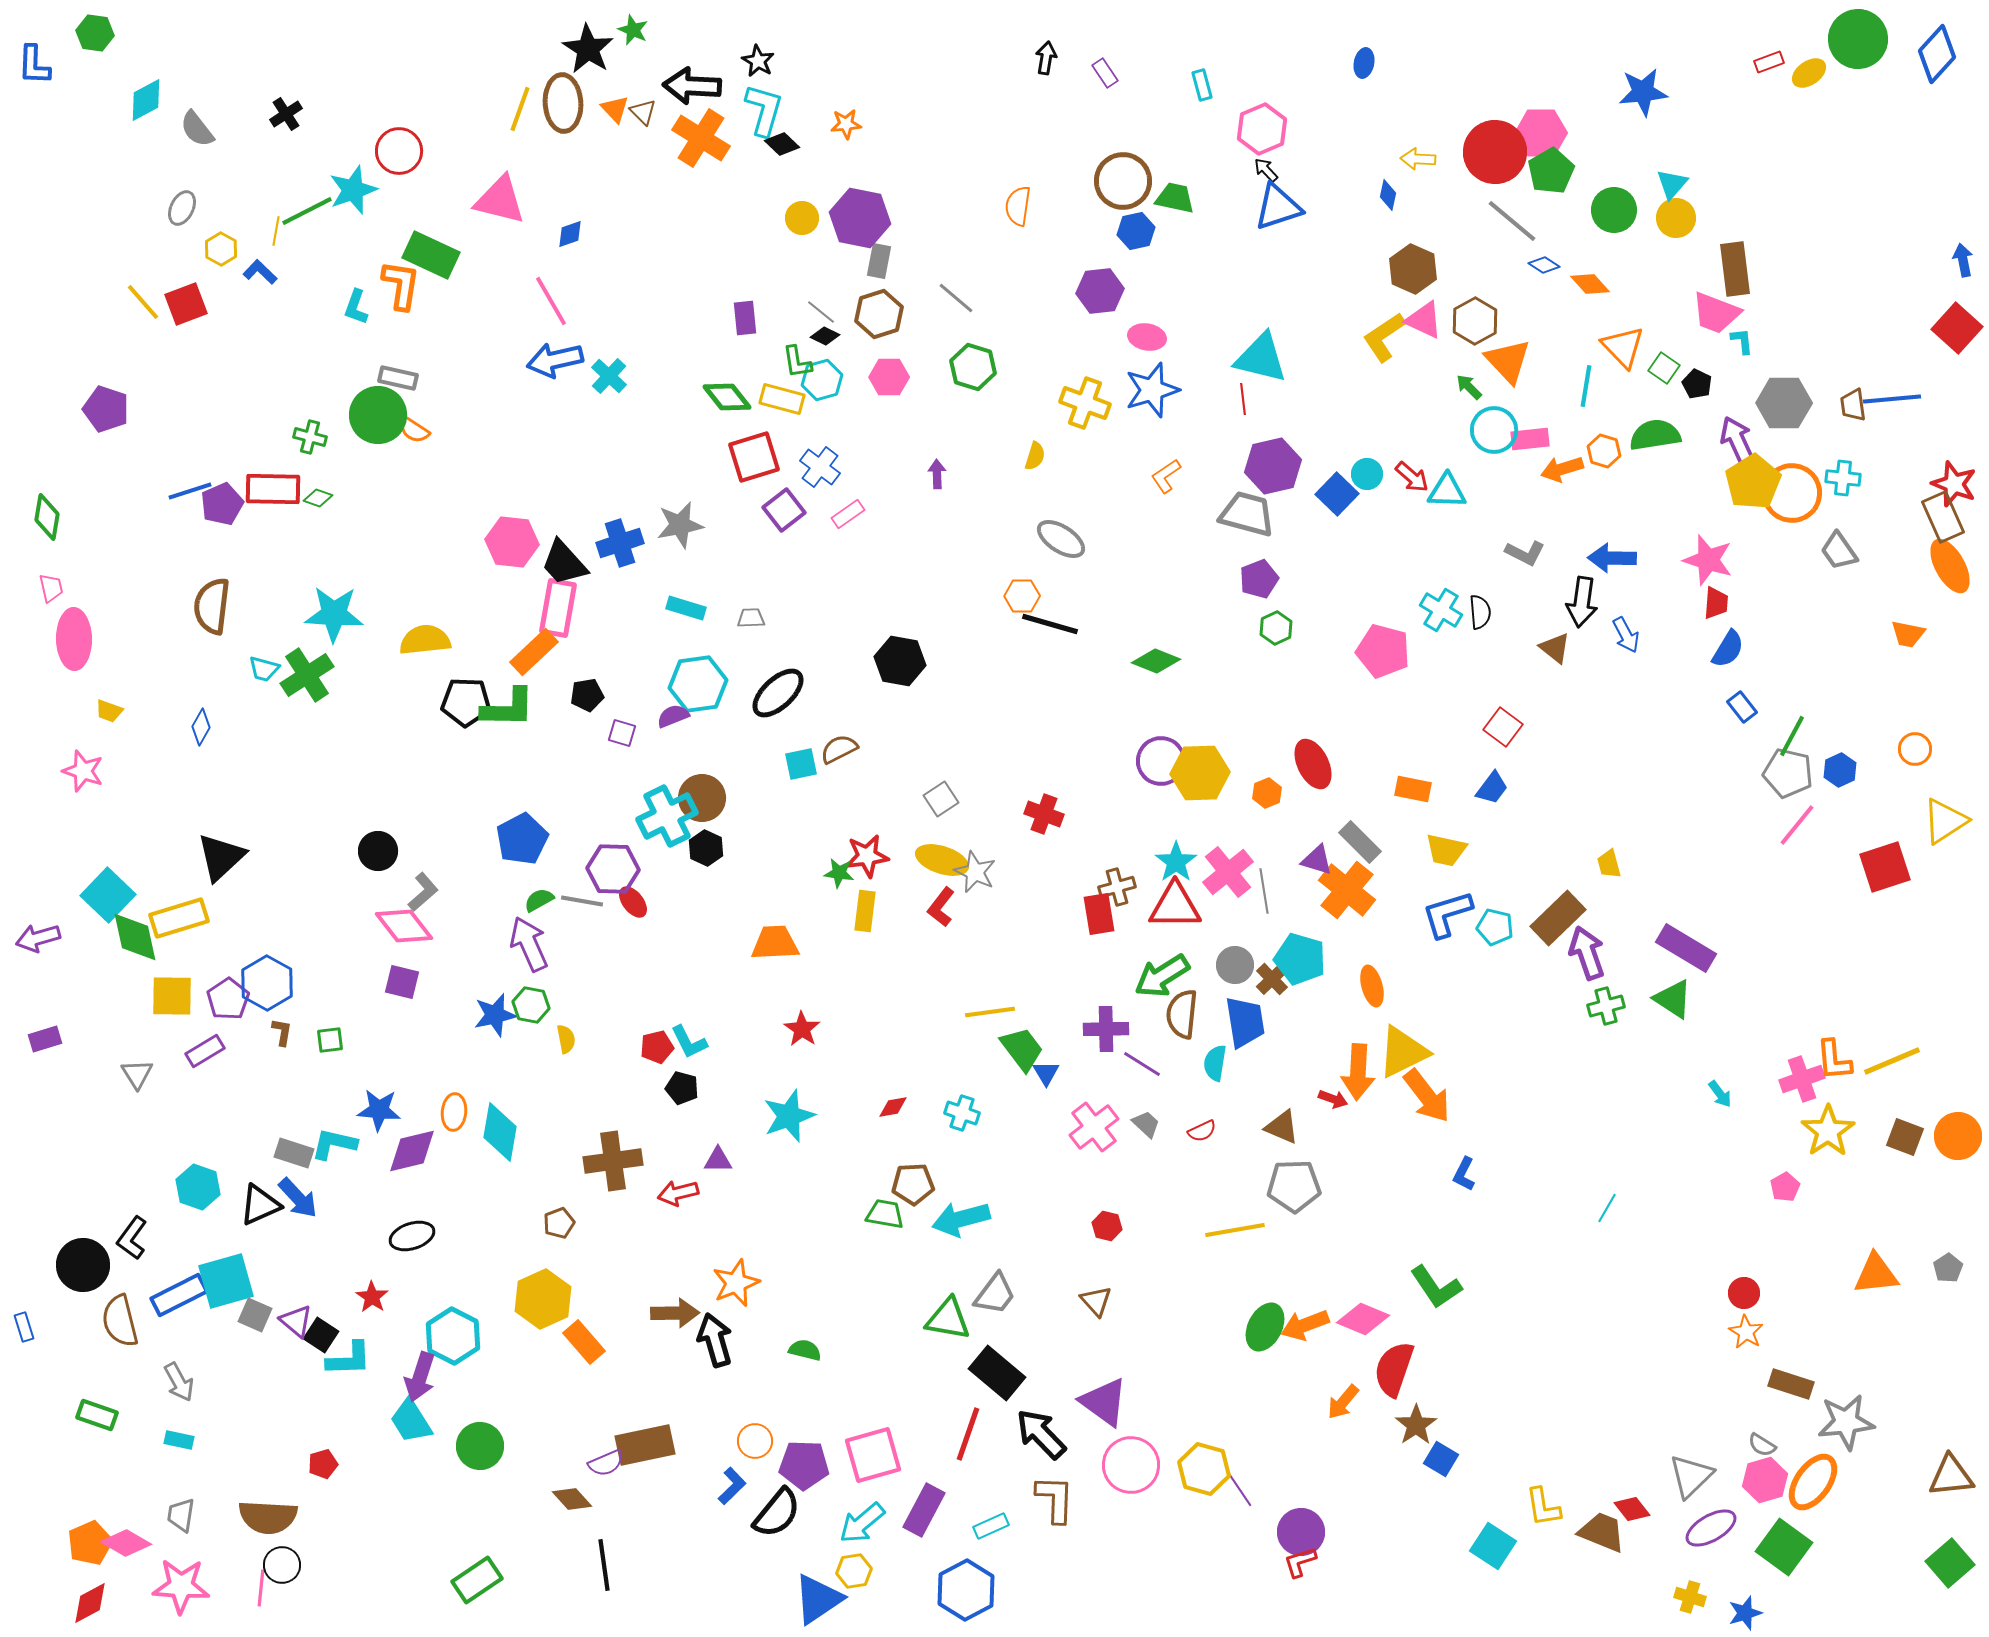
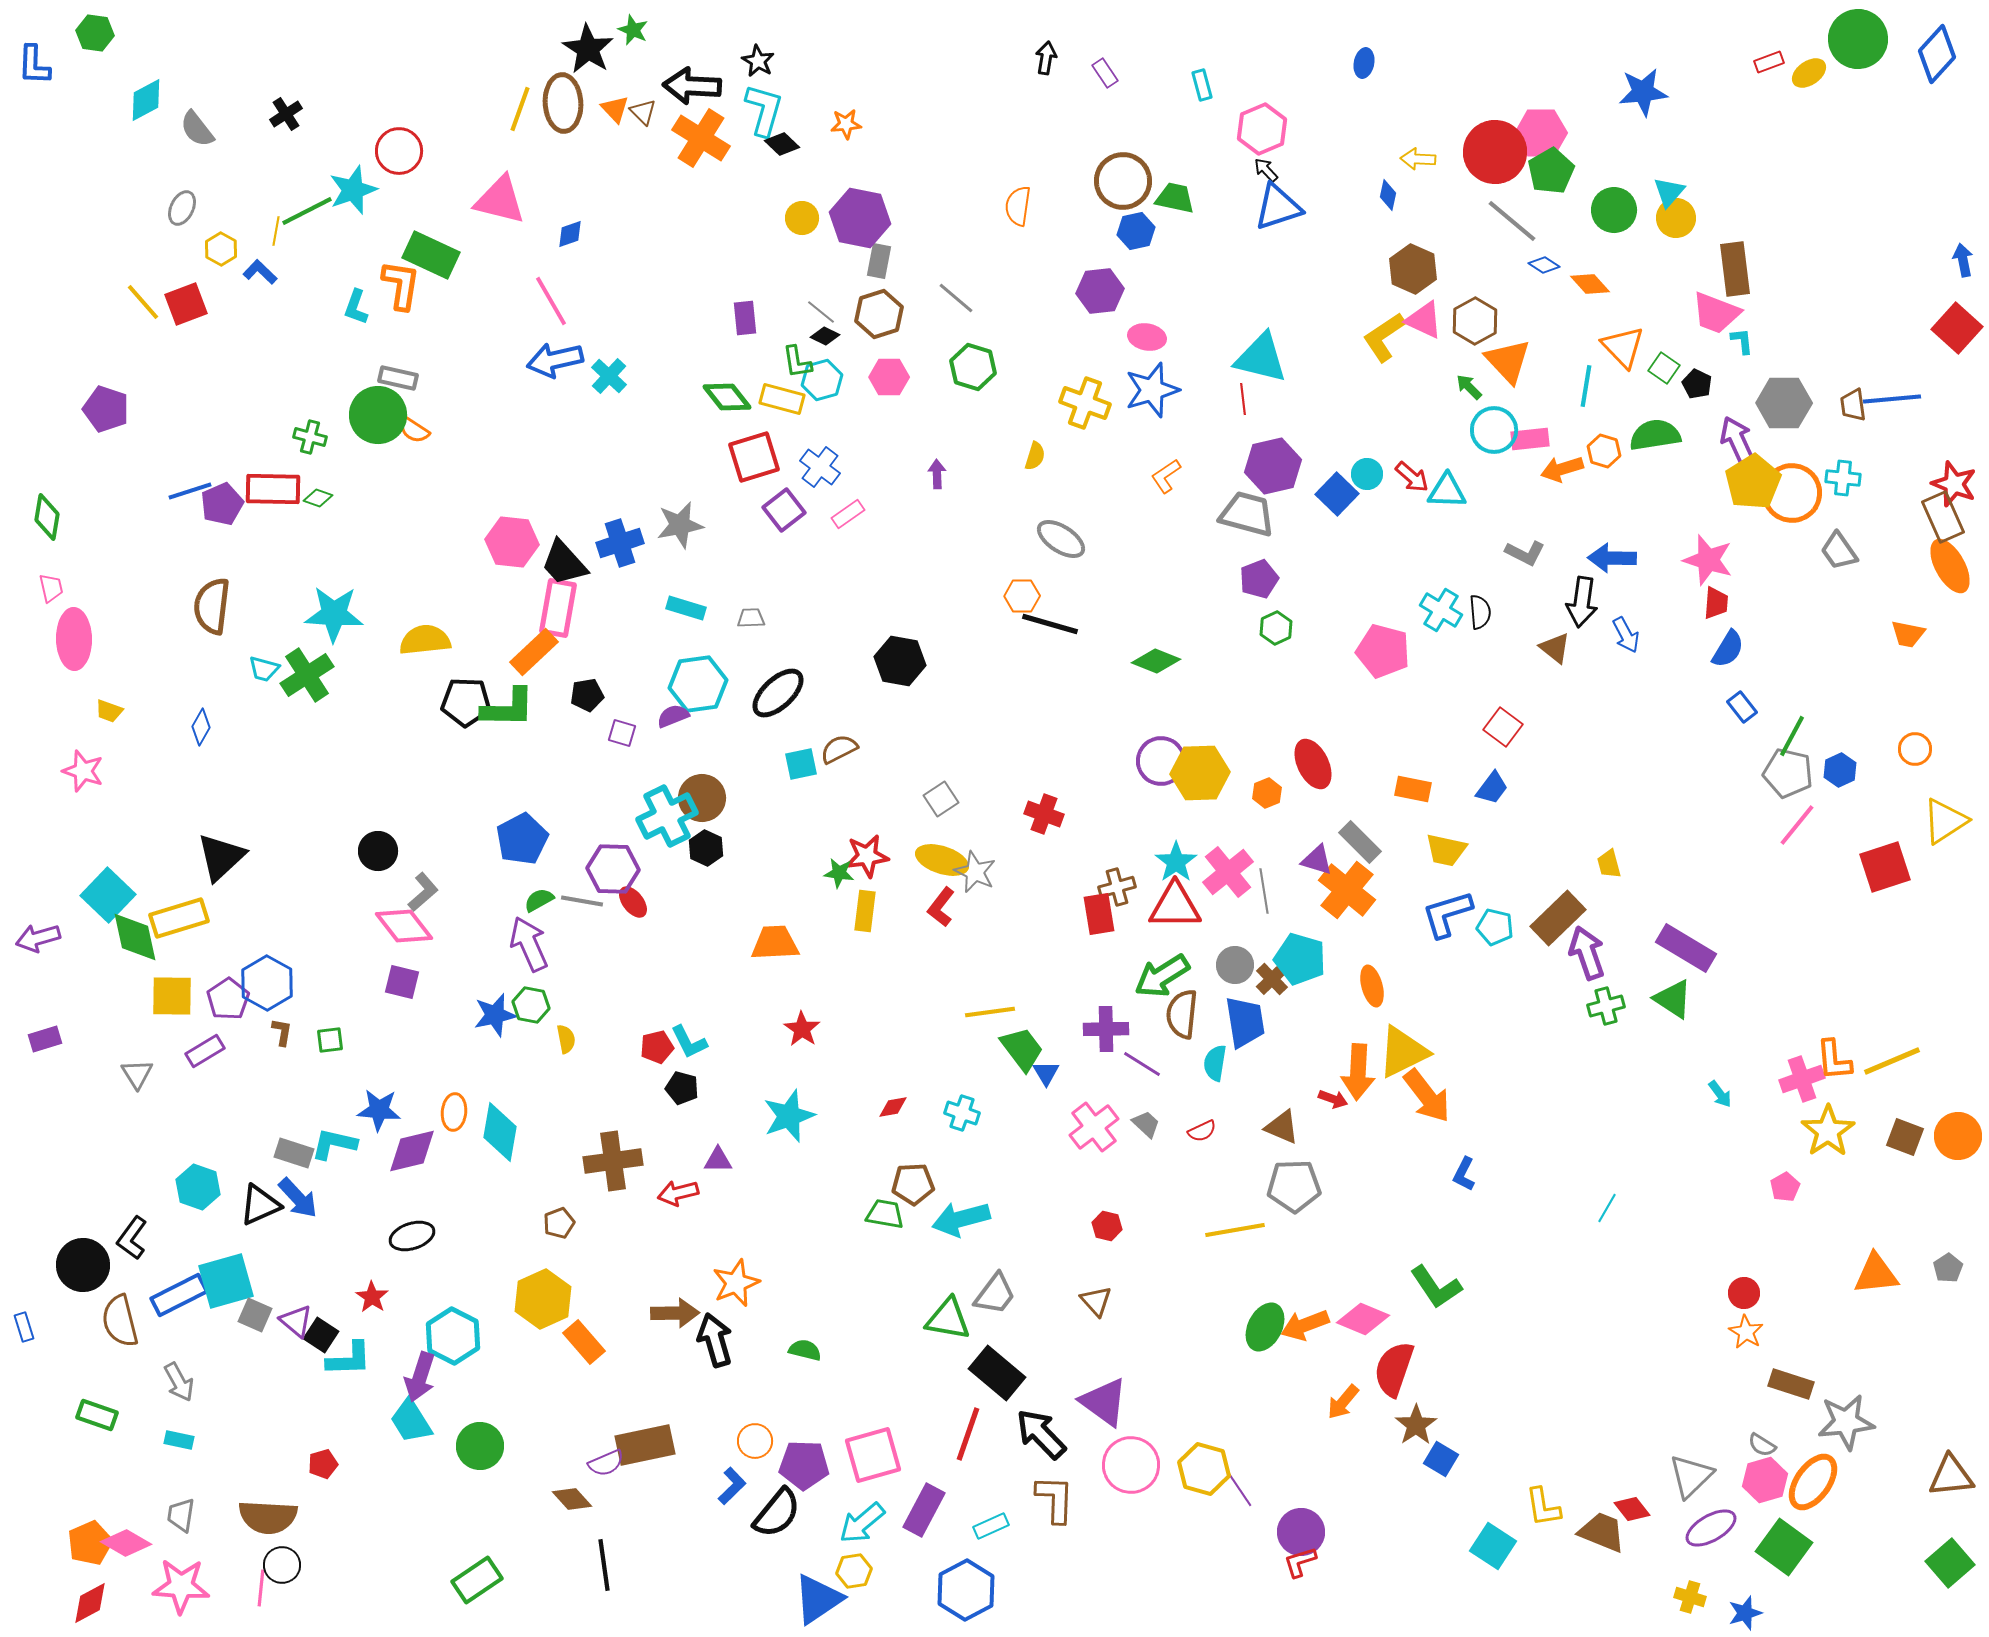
cyan triangle at (1672, 184): moved 3 px left, 8 px down
